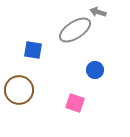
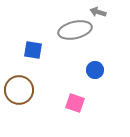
gray ellipse: rotated 20 degrees clockwise
